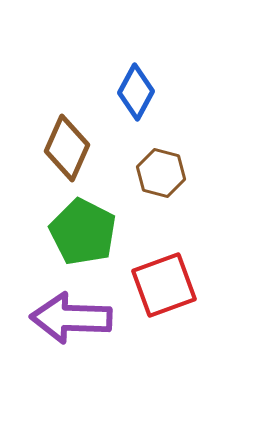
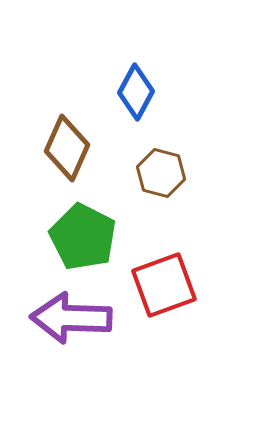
green pentagon: moved 5 px down
